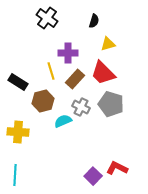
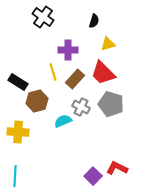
black cross: moved 4 px left, 1 px up
purple cross: moved 3 px up
yellow line: moved 2 px right, 1 px down
brown hexagon: moved 6 px left
cyan line: moved 1 px down
